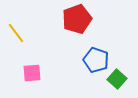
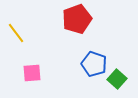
blue pentagon: moved 2 px left, 4 px down
